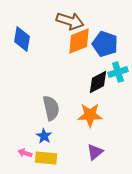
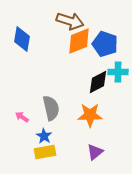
cyan cross: rotated 18 degrees clockwise
pink arrow: moved 3 px left, 36 px up; rotated 16 degrees clockwise
yellow rectangle: moved 1 px left, 6 px up; rotated 15 degrees counterclockwise
